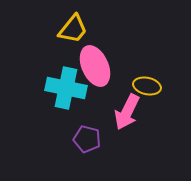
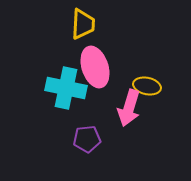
yellow trapezoid: moved 10 px right, 5 px up; rotated 36 degrees counterclockwise
pink ellipse: moved 1 px down; rotated 6 degrees clockwise
pink arrow: moved 2 px right, 4 px up; rotated 9 degrees counterclockwise
purple pentagon: rotated 20 degrees counterclockwise
